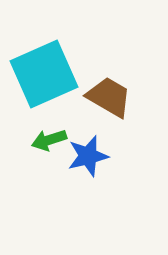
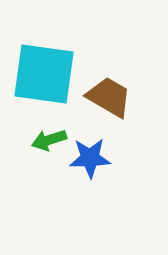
cyan square: rotated 32 degrees clockwise
blue star: moved 2 px right, 2 px down; rotated 12 degrees clockwise
